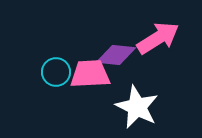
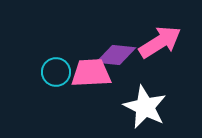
pink arrow: moved 2 px right, 4 px down
pink trapezoid: moved 1 px right, 1 px up
white star: moved 8 px right
